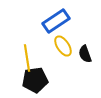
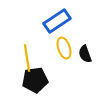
blue rectangle: moved 1 px right
yellow ellipse: moved 1 px right, 2 px down; rotated 15 degrees clockwise
